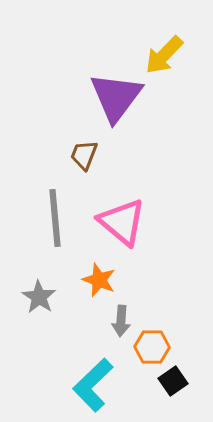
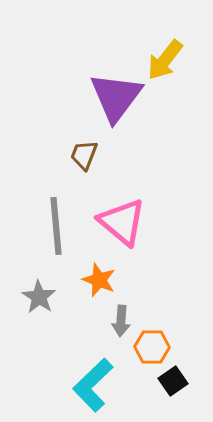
yellow arrow: moved 1 px right, 5 px down; rotated 6 degrees counterclockwise
gray line: moved 1 px right, 8 px down
